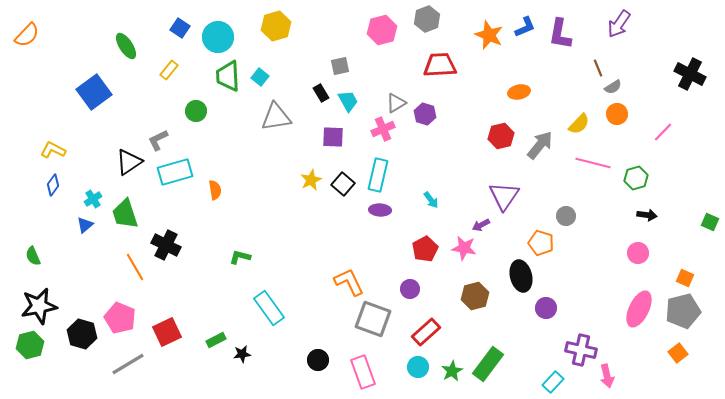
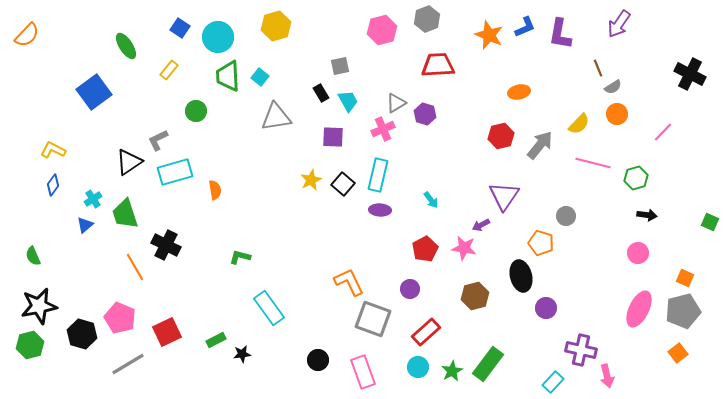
red trapezoid at (440, 65): moved 2 px left
